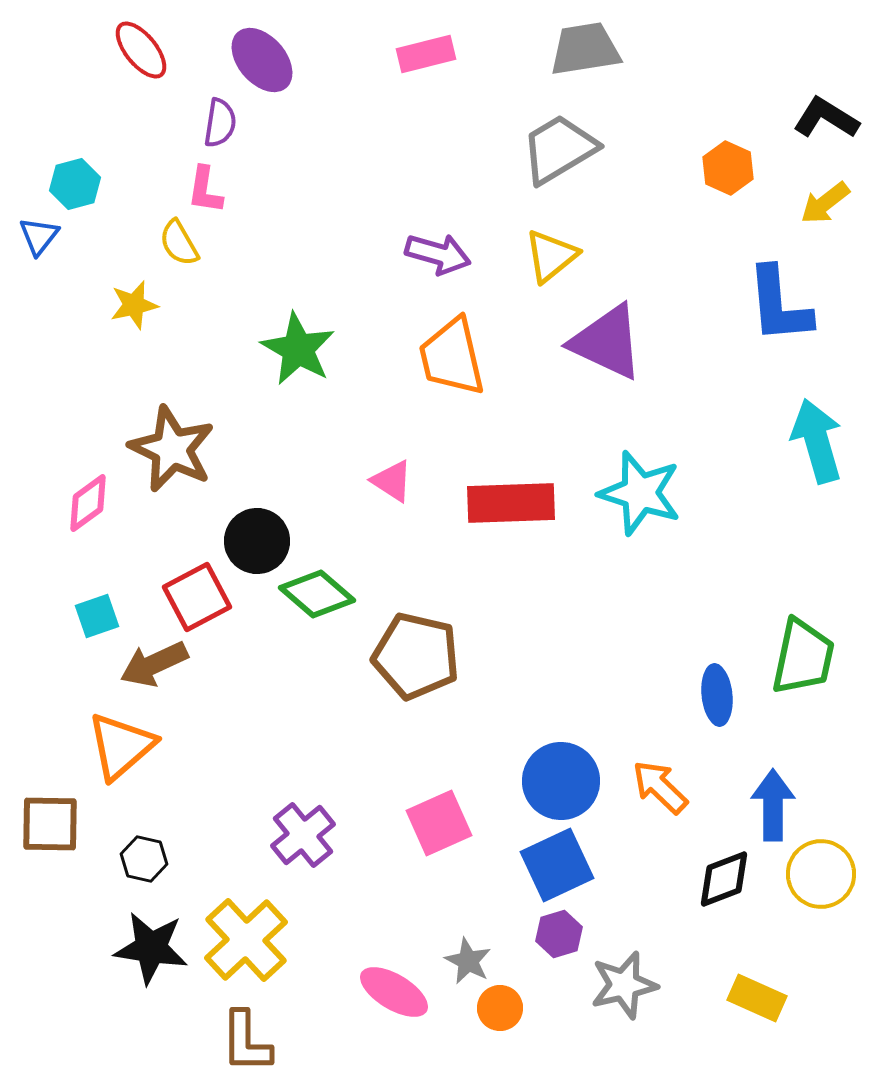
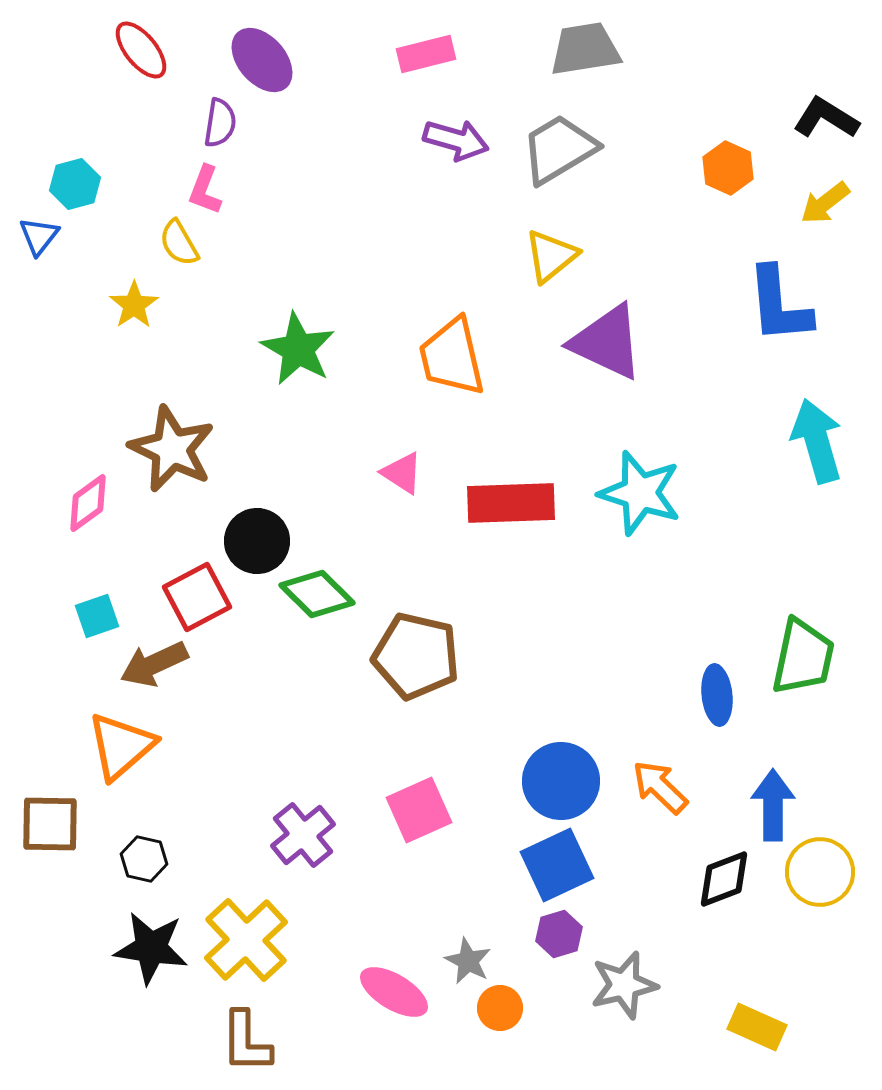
pink L-shape at (205, 190): rotated 12 degrees clockwise
purple arrow at (438, 254): moved 18 px right, 114 px up
yellow star at (134, 305): rotated 21 degrees counterclockwise
pink triangle at (392, 481): moved 10 px right, 8 px up
green diamond at (317, 594): rotated 4 degrees clockwise
pink square at (439, 823): moved 20 px left, 13 px up
yellow circle at (821, 874): moved 1 px left, 2 px up
yellow rectangle at (757, 998): moved 29 px down
